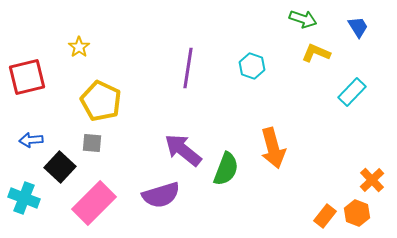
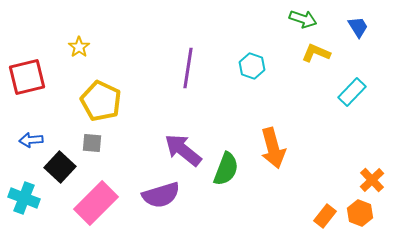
pink rectangle: moved 2 px right
orange hexagon: moved 3 px right
